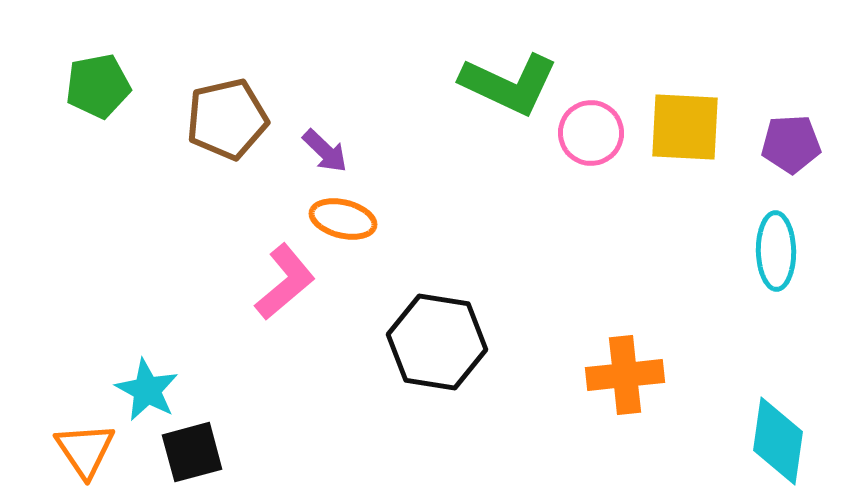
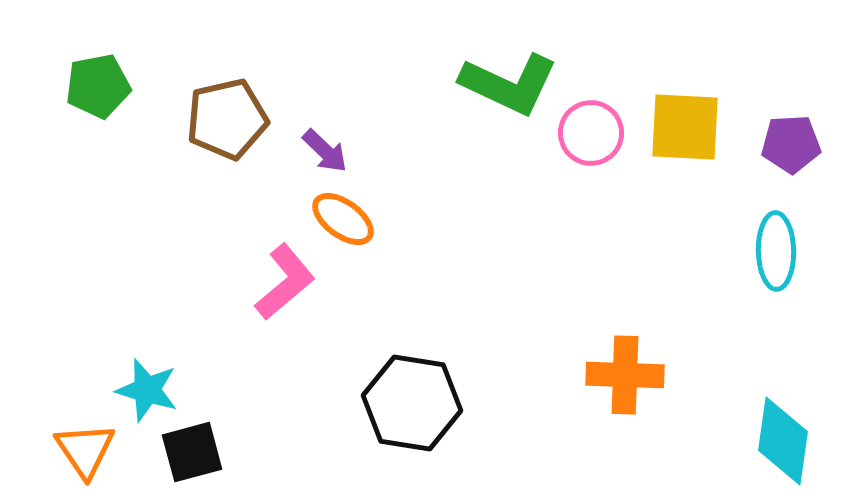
orange ellipse: rotated 22 degrees clockwise
black hexagon: moved 25 px left, 61 px down
orange cross: rotated 8 degrees clockwise
cyan star: rotated 12 degrees counterclockwise
cyan diamond: moved 5 px right
